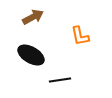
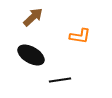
brown arrow: rotated 15 degrees counterclockwise
orange L-shape: rotated 70 degrees counterclockwise
